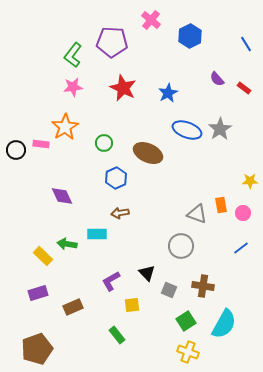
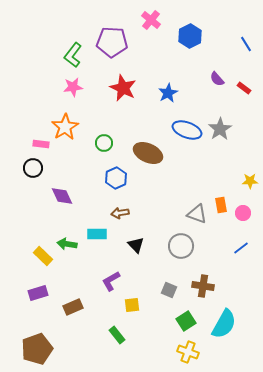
black circle at (16, 150): moved 17 px right, 18 px down
black triangle at (147, 273): moved 11 px left, 28 px up
